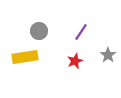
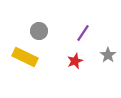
purple line: moved 2 px right, 1 px down
yellow rectangle: rotated 35 degrees clockwise
